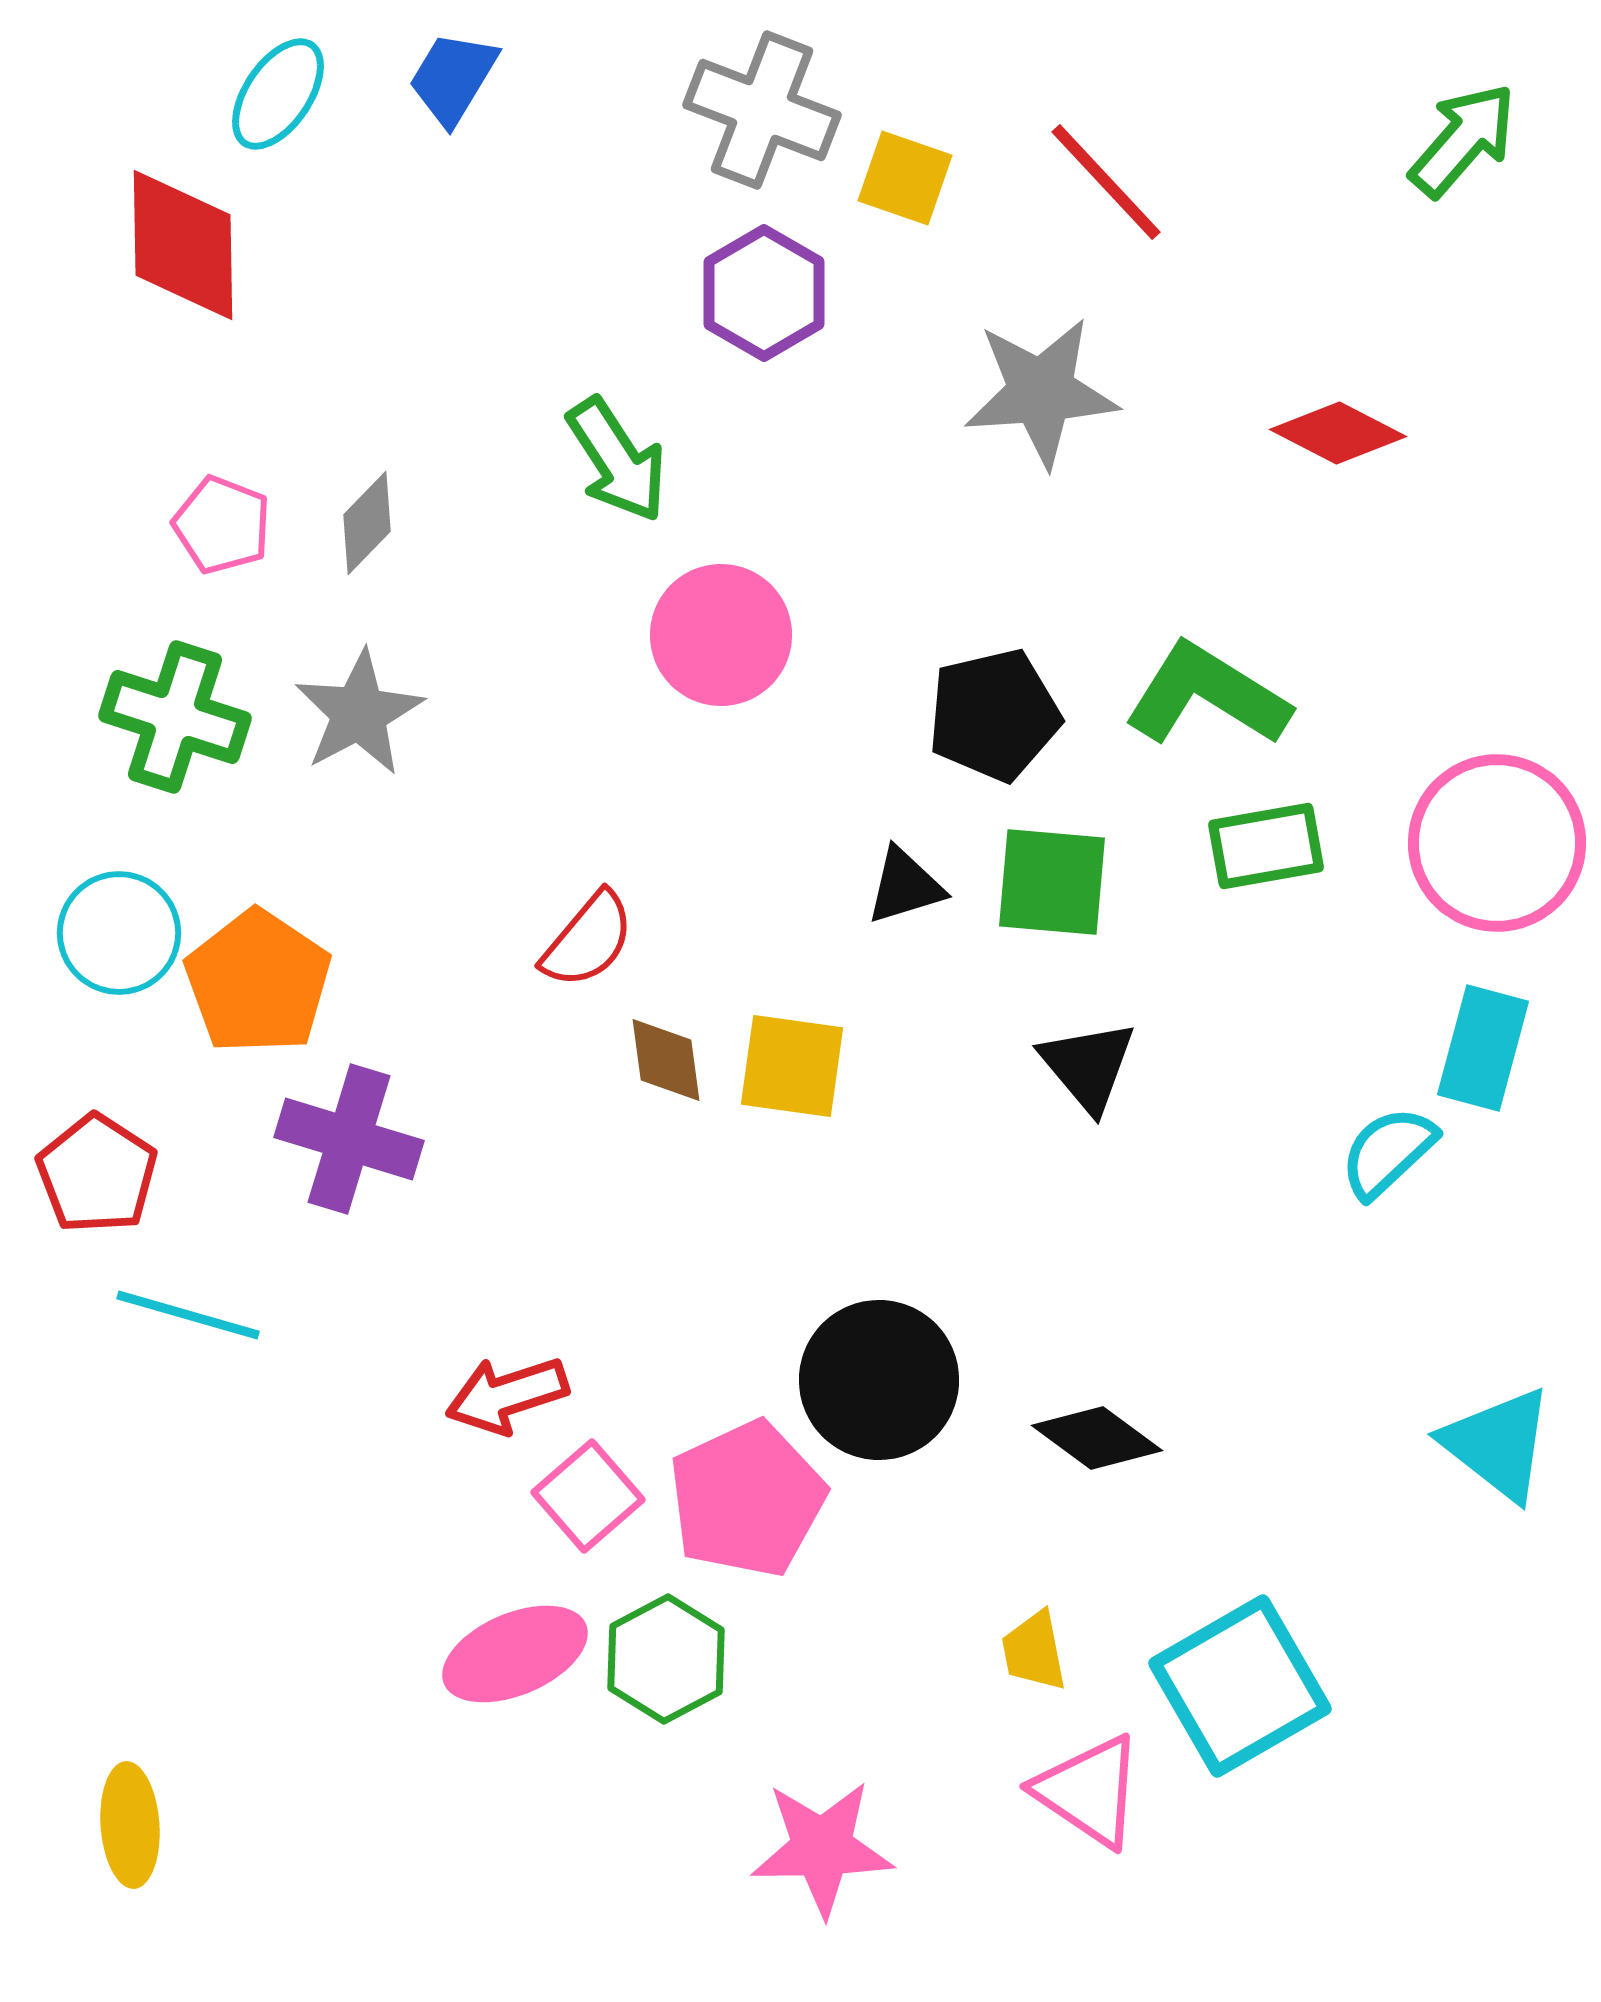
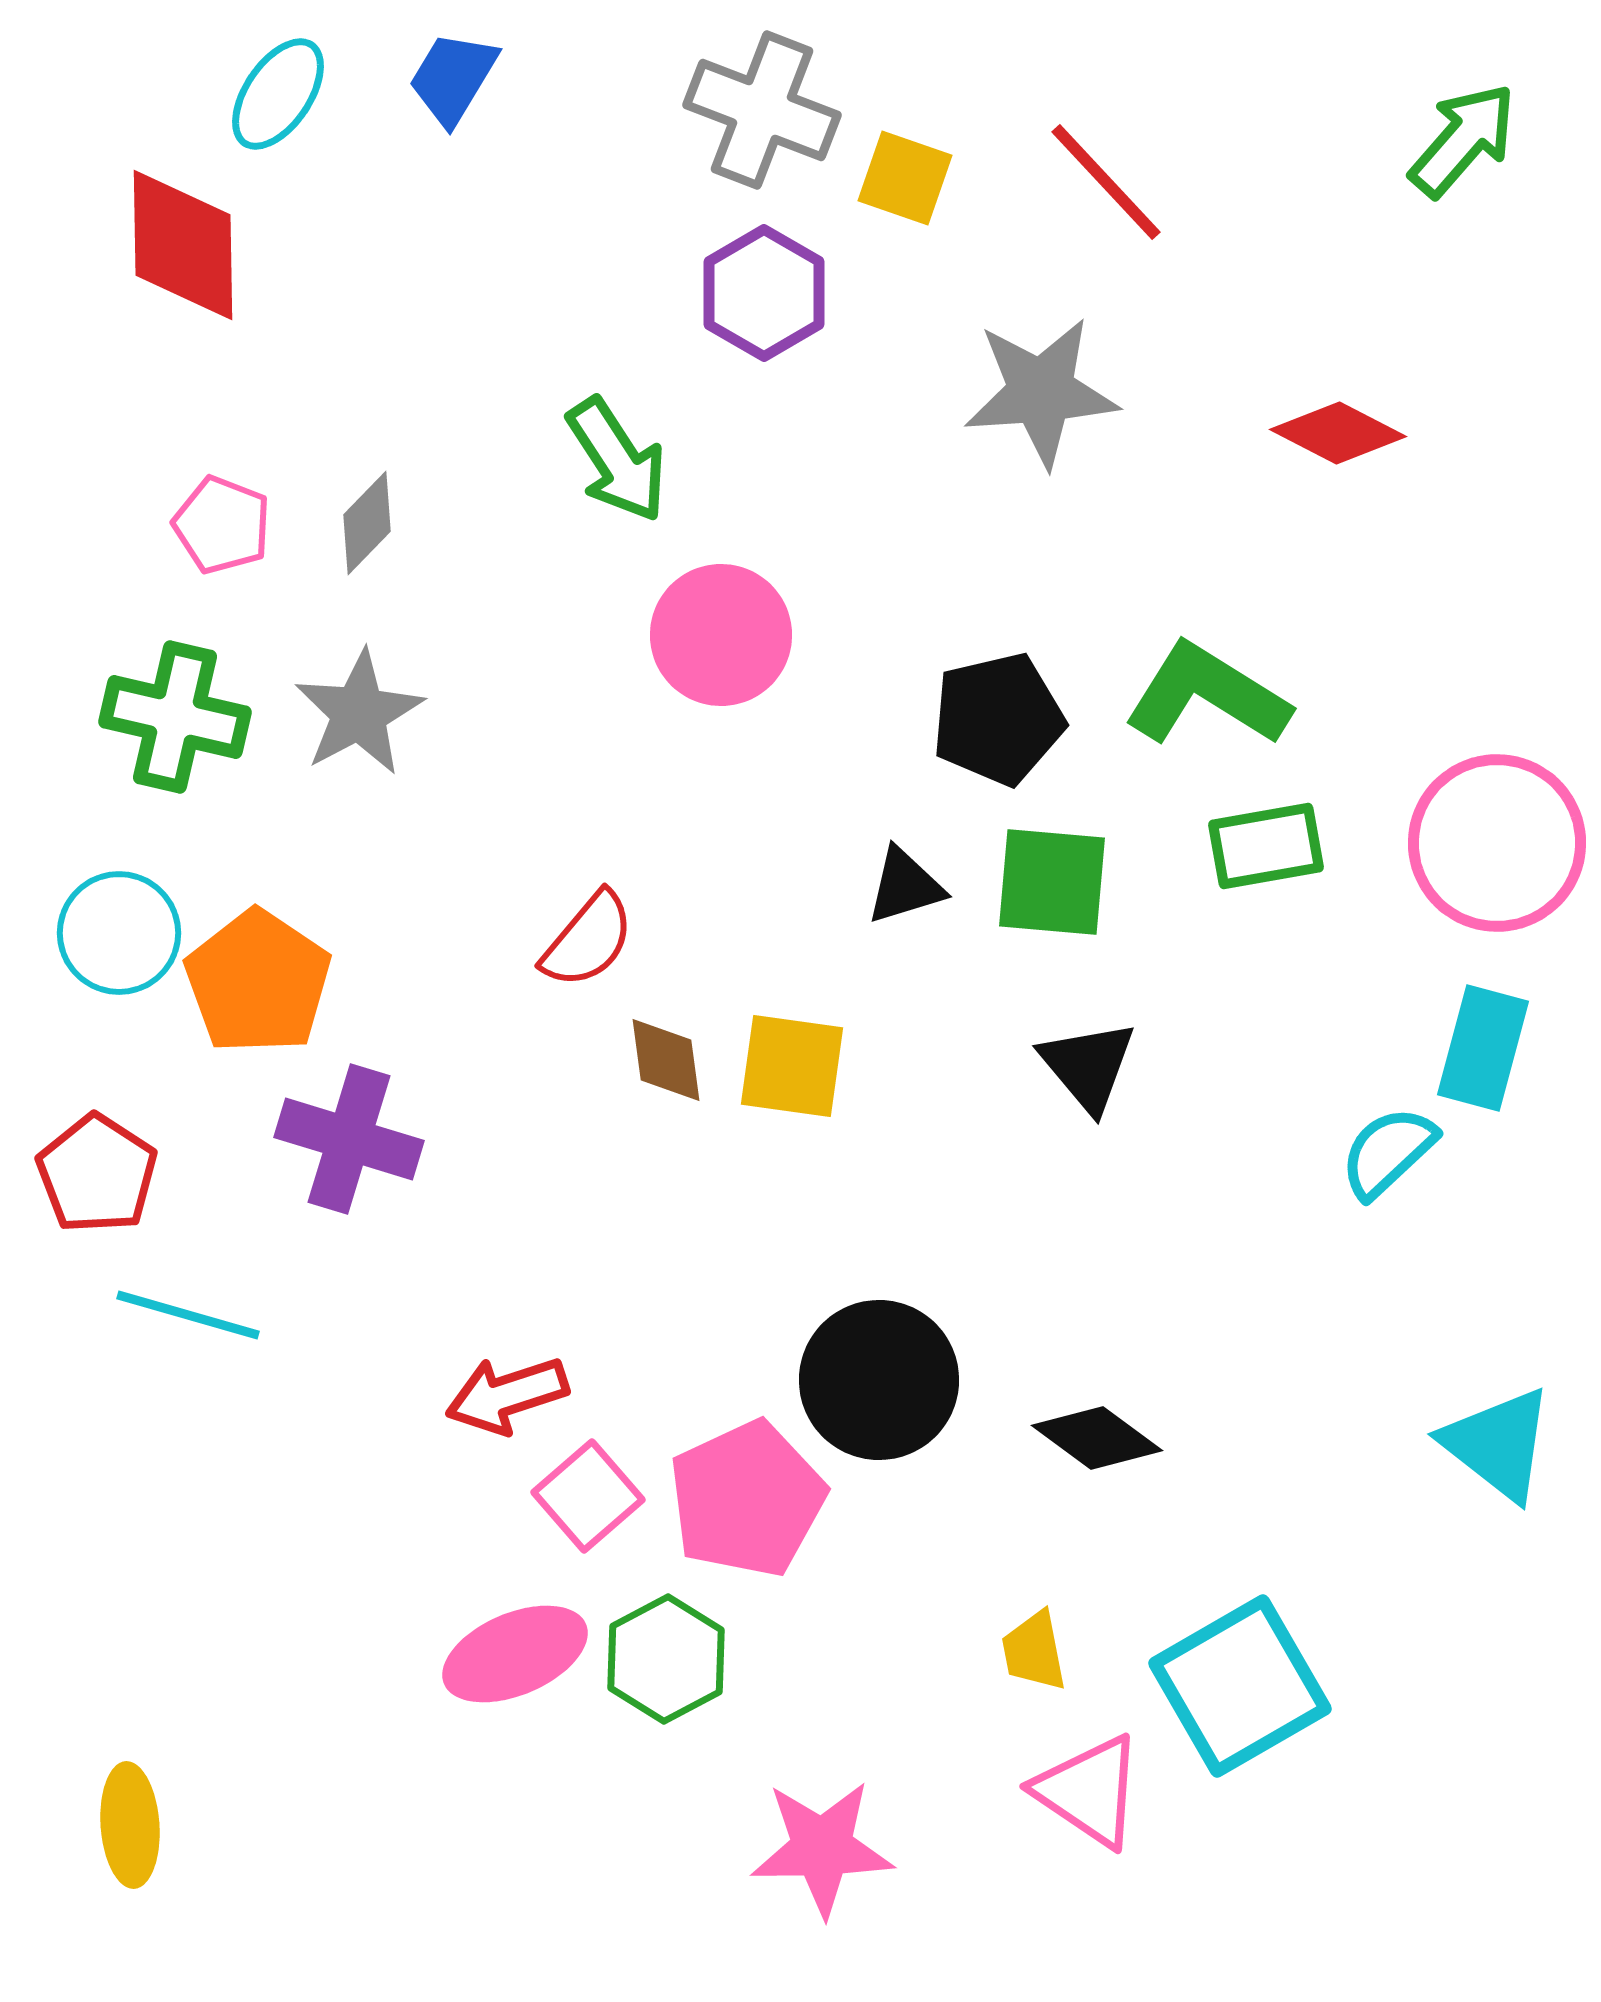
black pentagon at (994, 715): moved 4 px right, 4 px down
green cross at (175, 717): rotated 5 degrees counterclockwise
